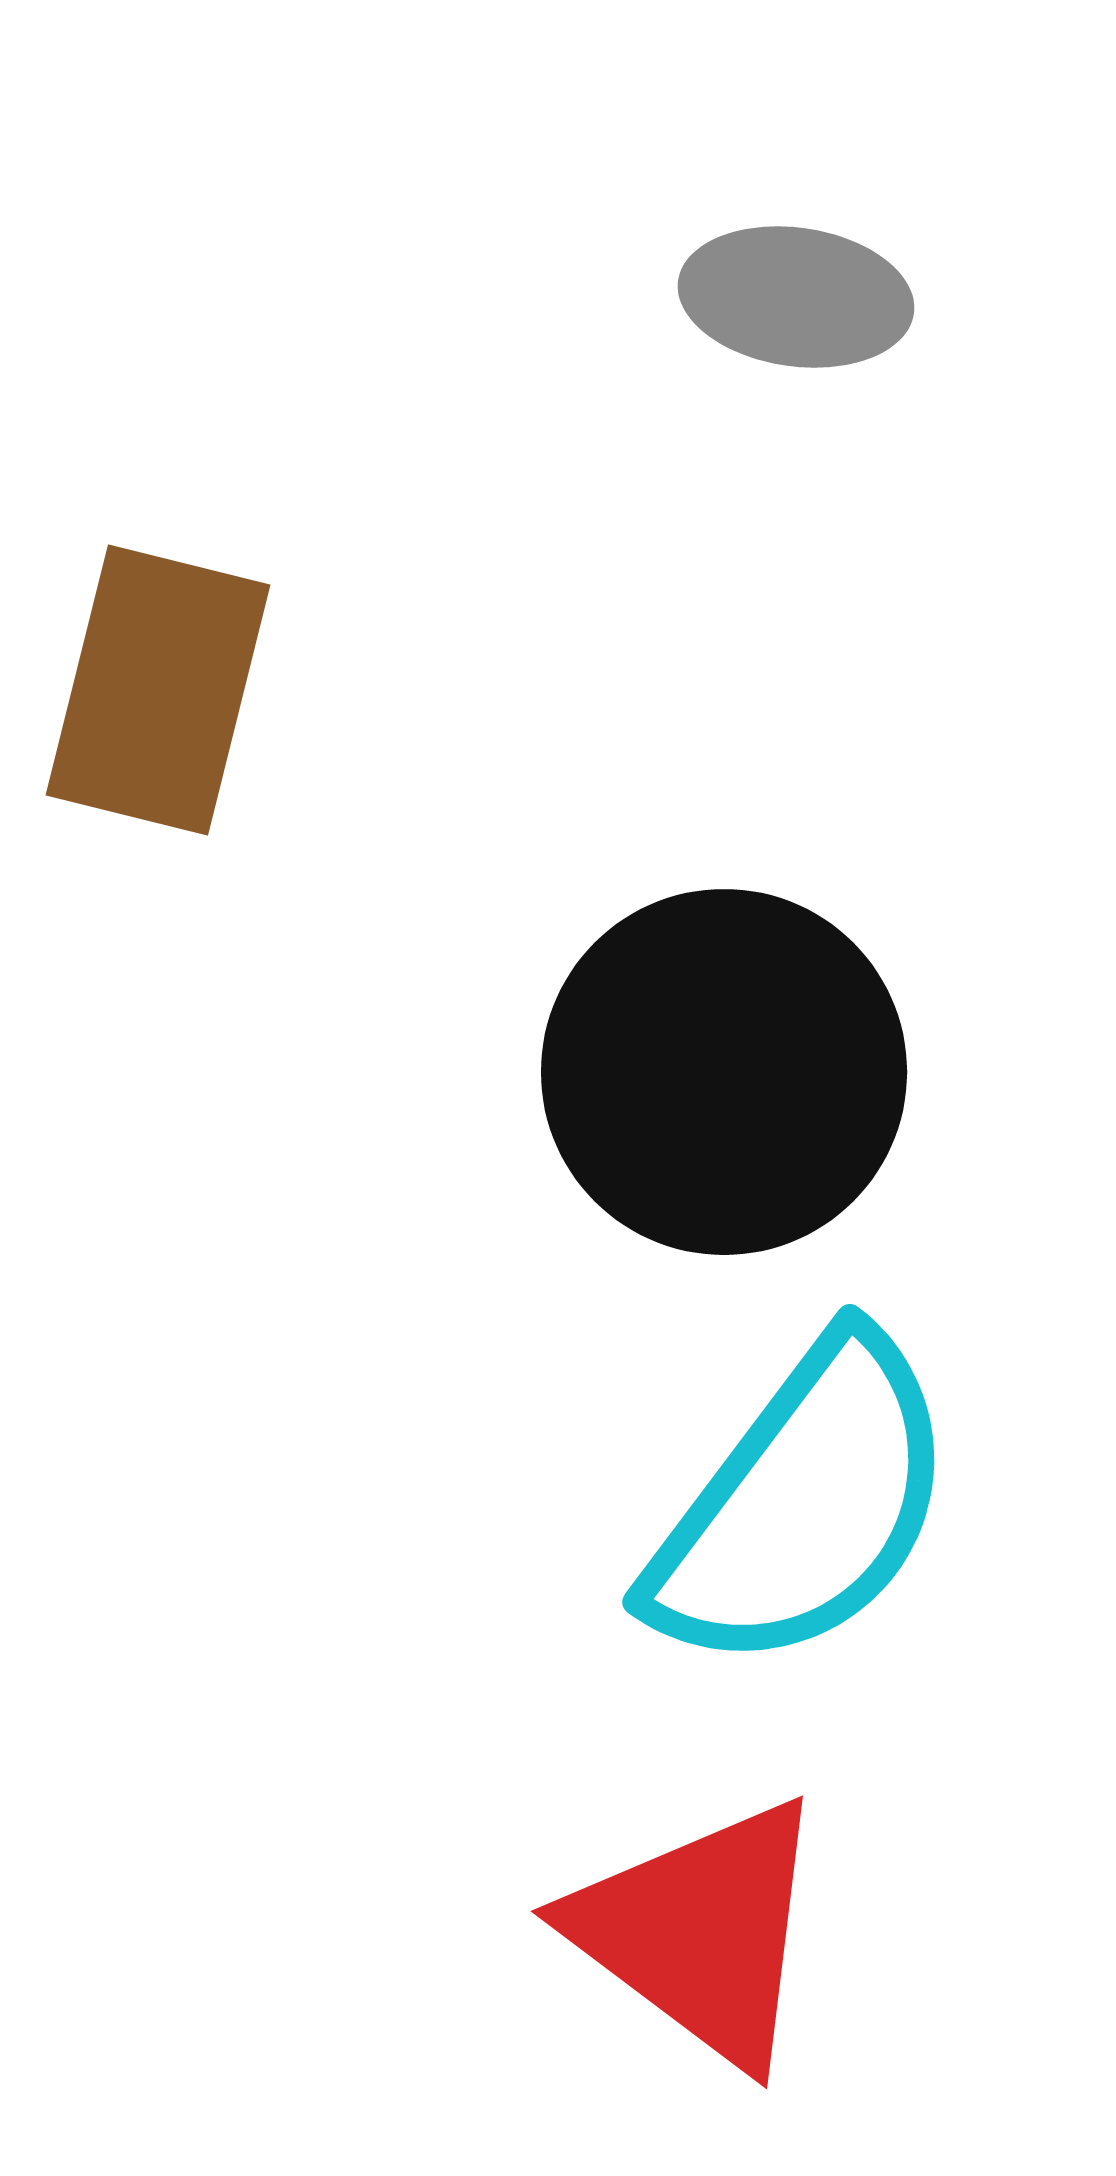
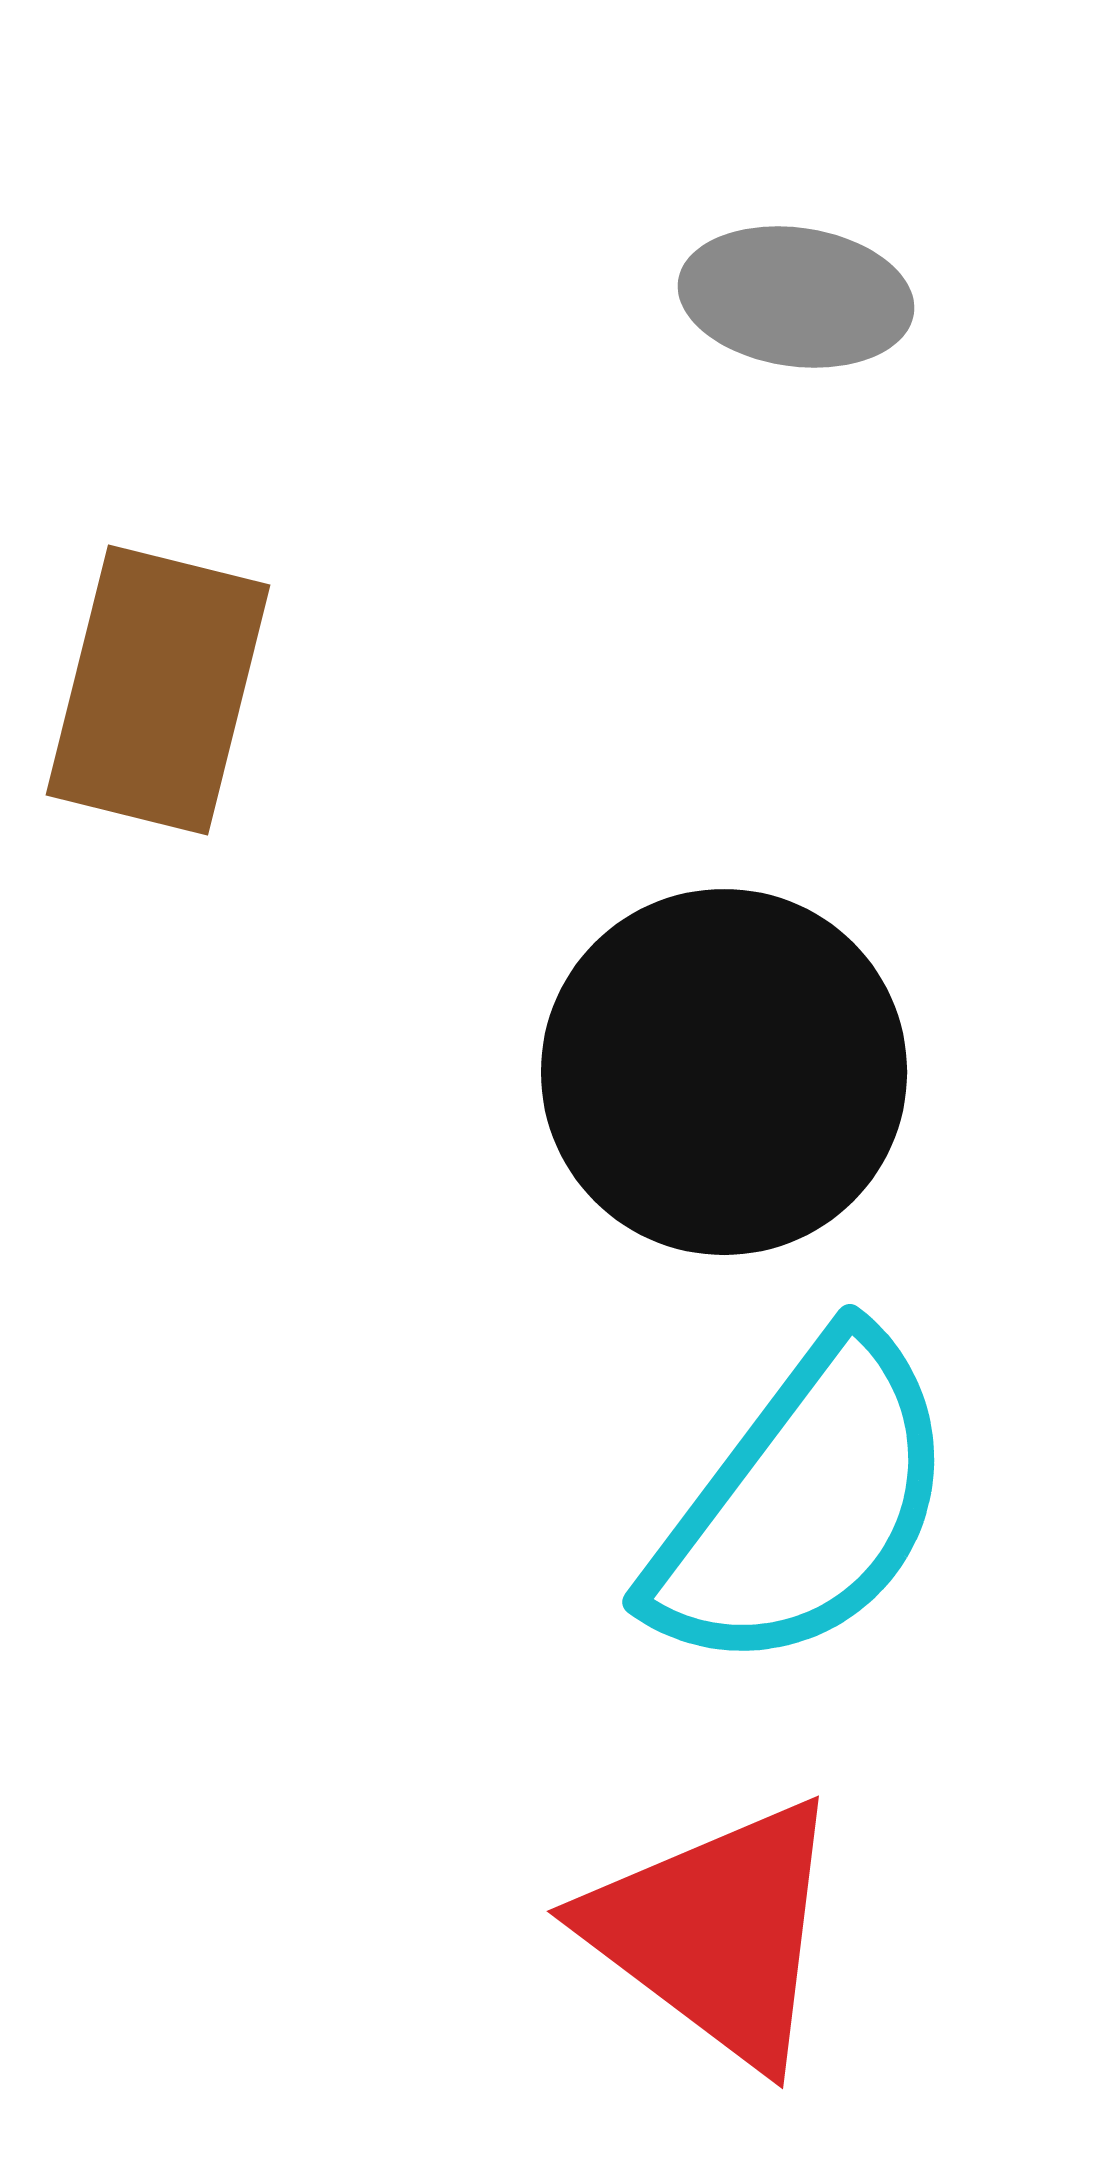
red triangle: moved 16 px right
